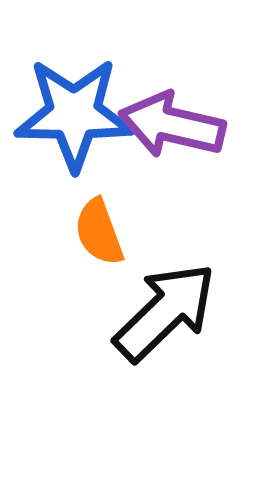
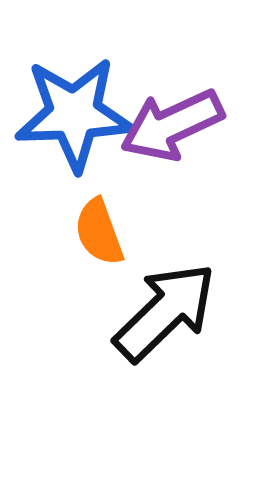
blue star: rotated 3 degrees counterclockwise
purple arrow: rotated 38 degrees counterclockwise
